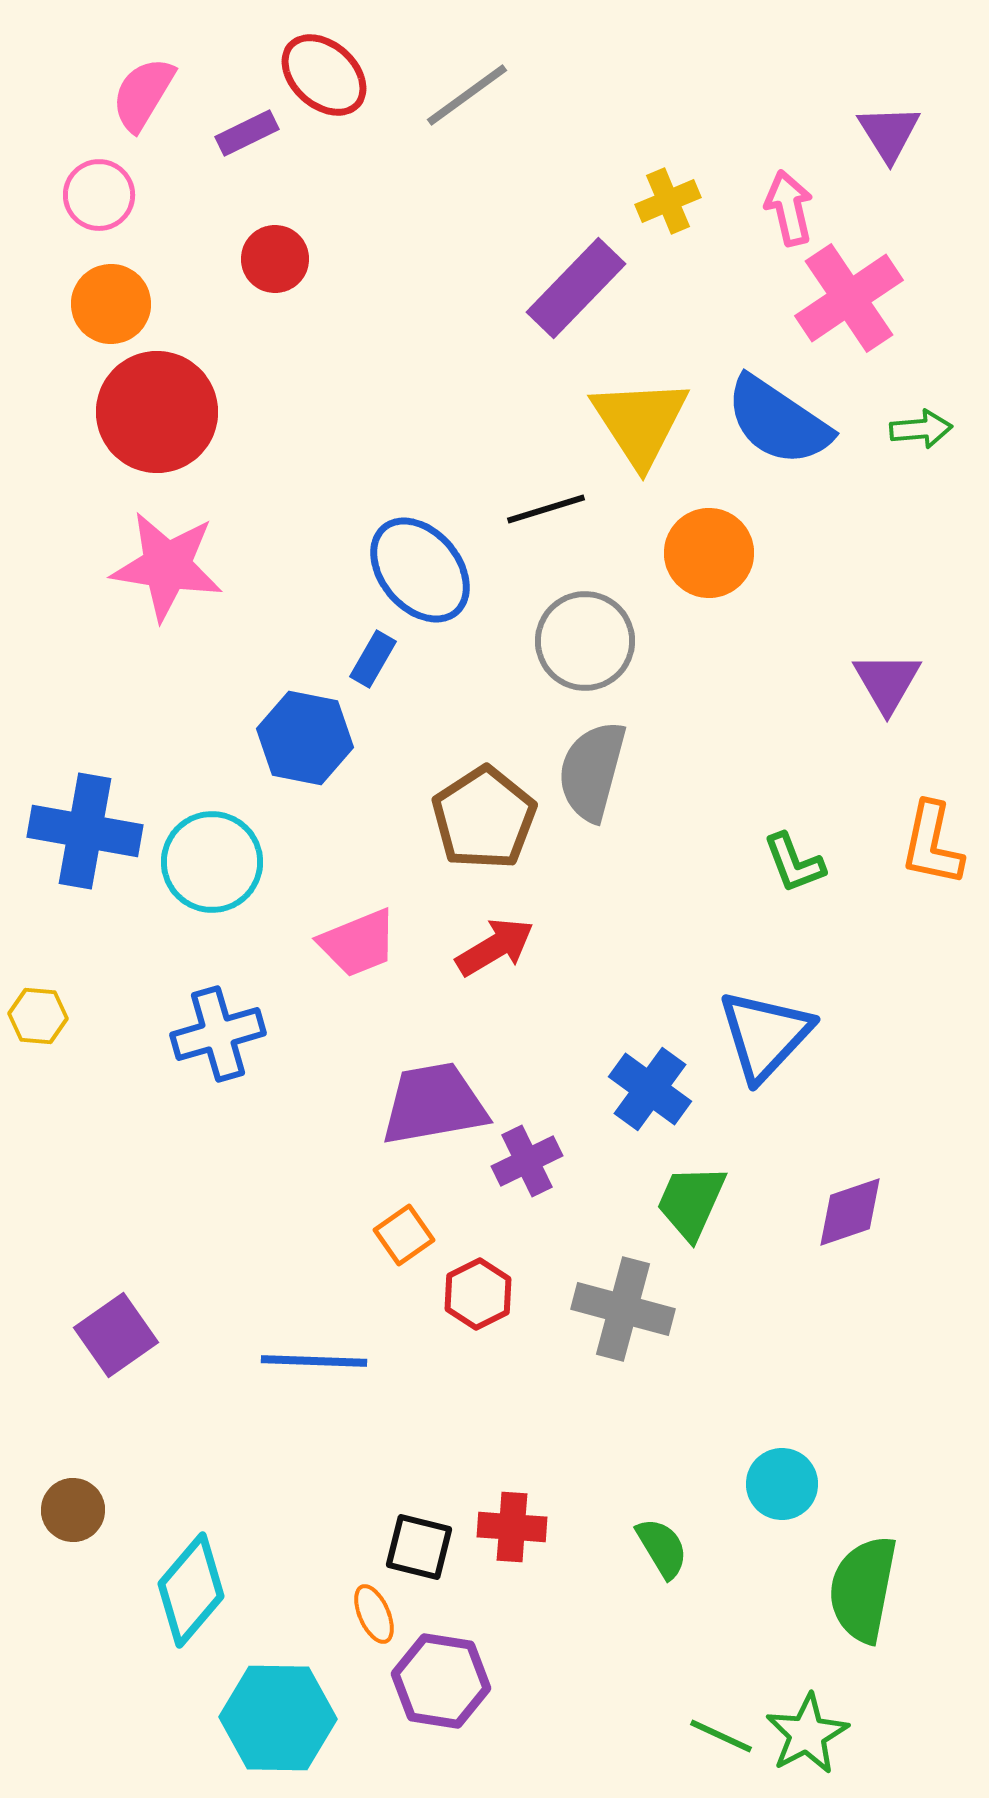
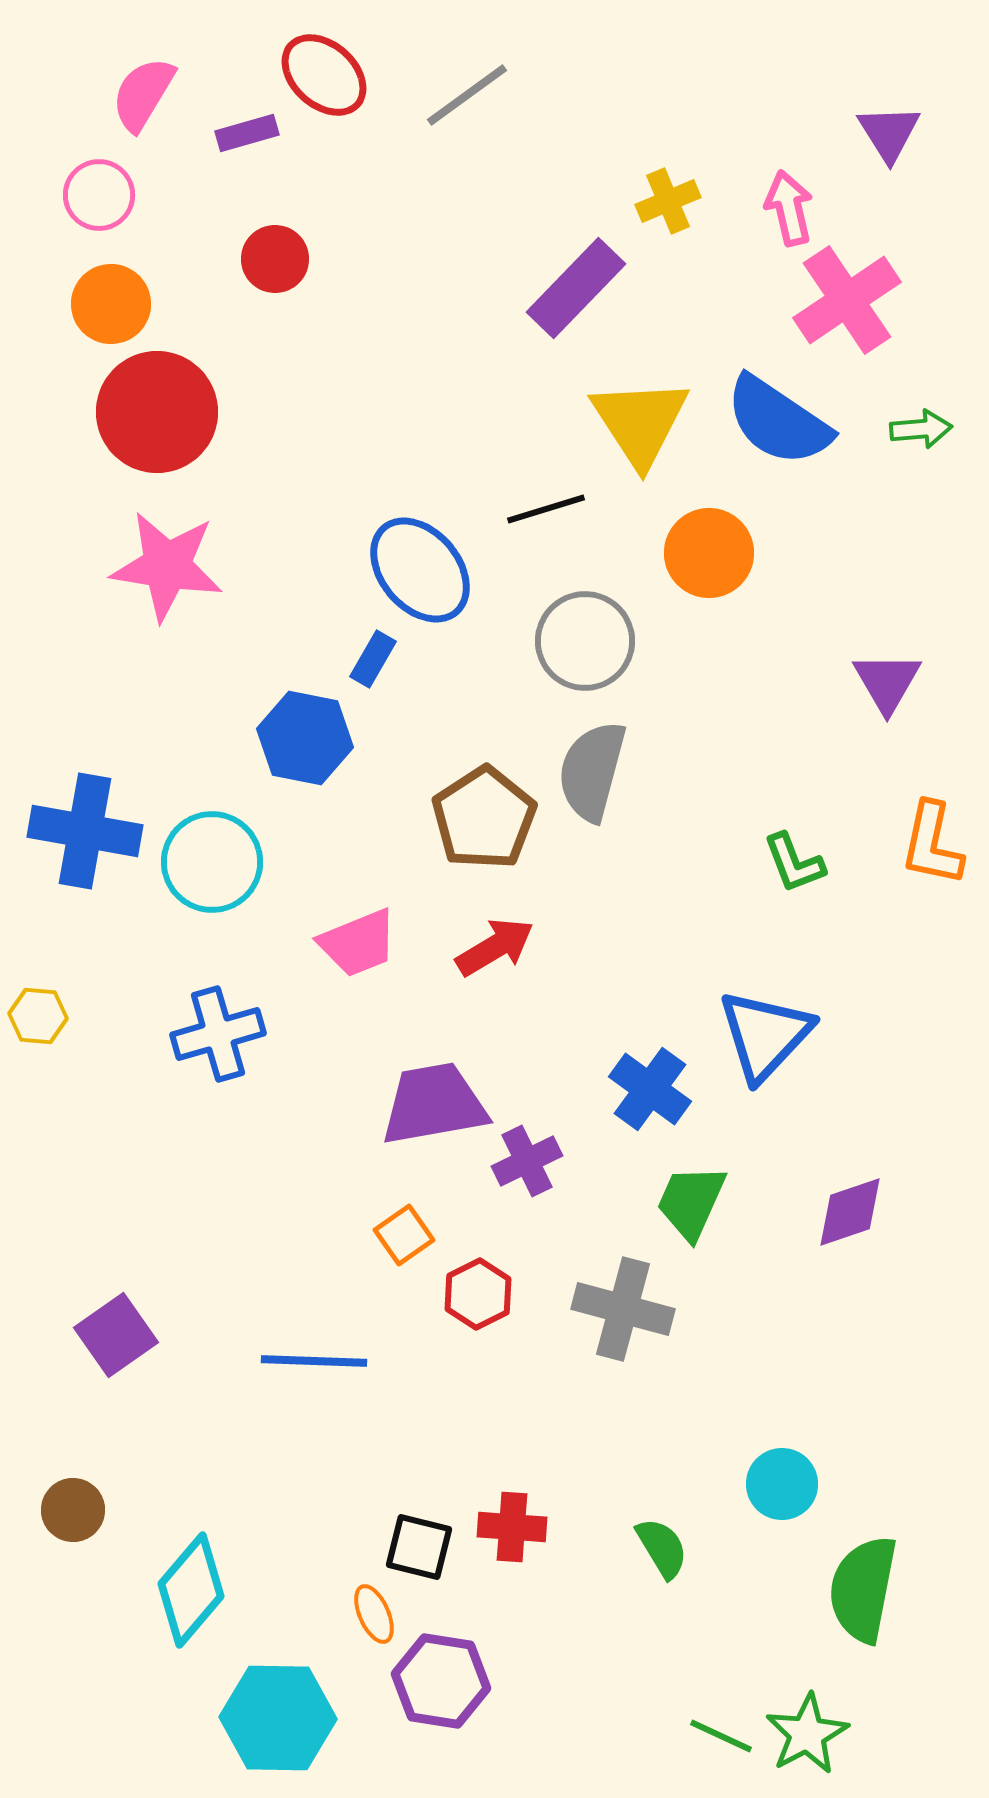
purple rectangle at (247, 133): rotated 10 degrees clockwise
pink cross at (849, 298): moved 2 px left, 2 px down
